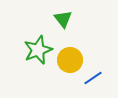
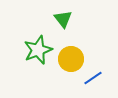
yellow circle: moved 1 px right, 1 px up
